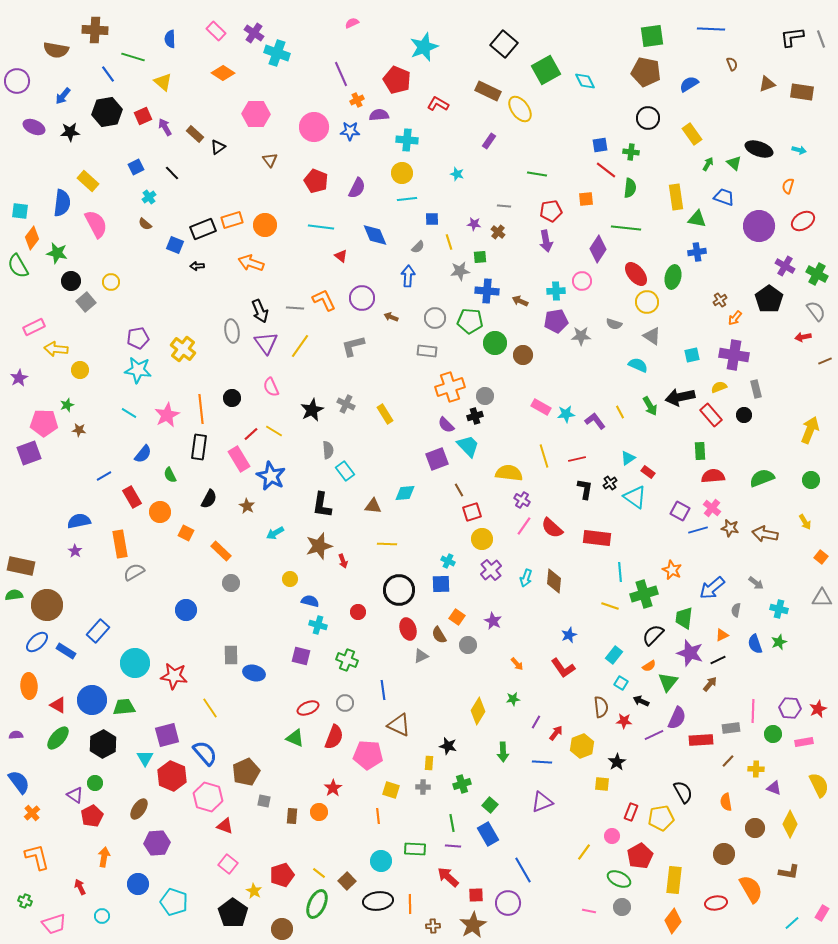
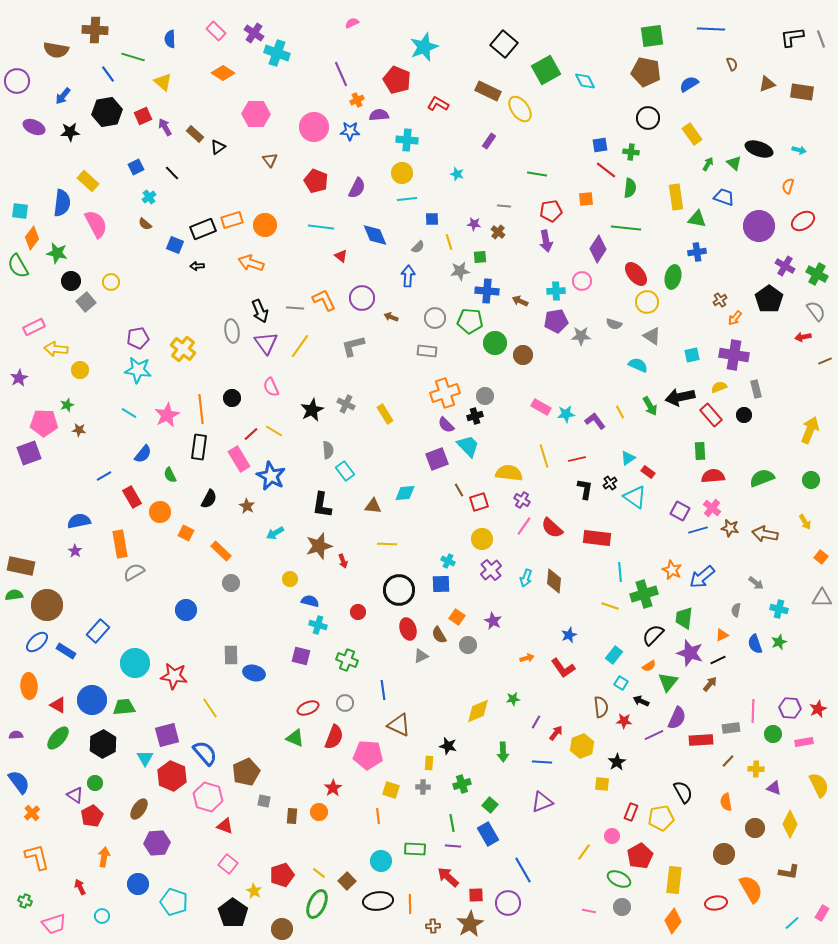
orange cross at (450, 387): moved 5 px left, 6 px down
red square at (472, 512): moved 7 px right, 10 px up
blue arrow at (712, 588): moved 10 px left, 11 px up
orange arrow at (517, 664): moved 10 px right, 6 px up; rotated 64 degrees counterclockwise
yellow diamond at (478, 711): rotated 36 degrees clockwise
brown star at (473, 925): moved 3 px left, 1 px up
